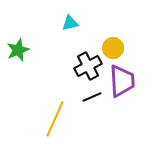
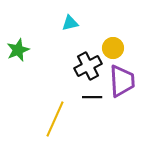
black line: rotated 24 degrees clockwise
